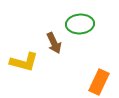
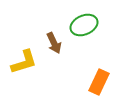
green ellipse: moved 4 px right, 1 px down; rotated 20 degrees counterclockwise
yellow L-shape: rotated 32 degrees counterclockwise
